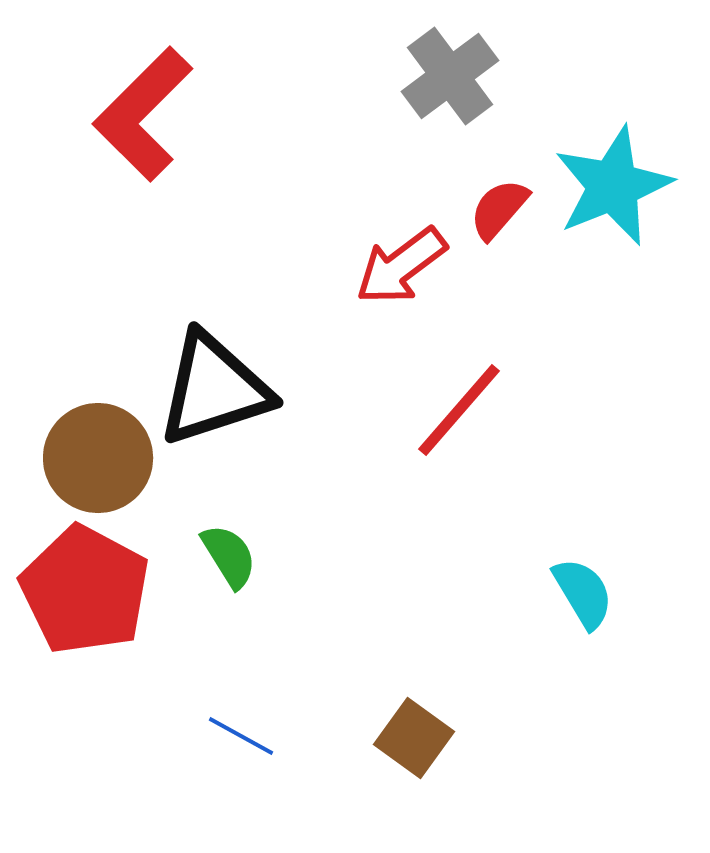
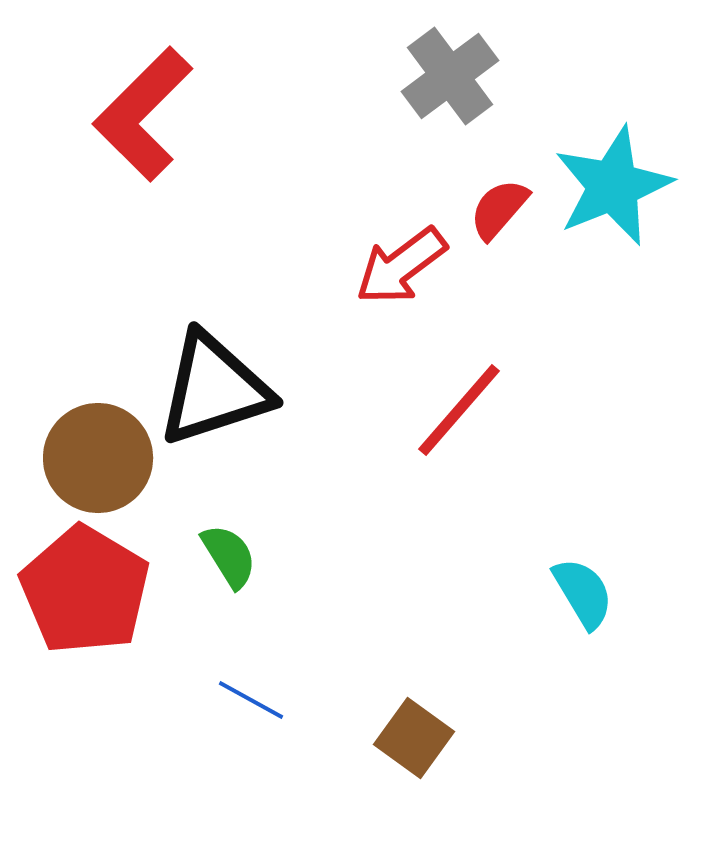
red pentagon: rotated 3 degrees clockwise
blue line: moved 10 px right, 36 px up
